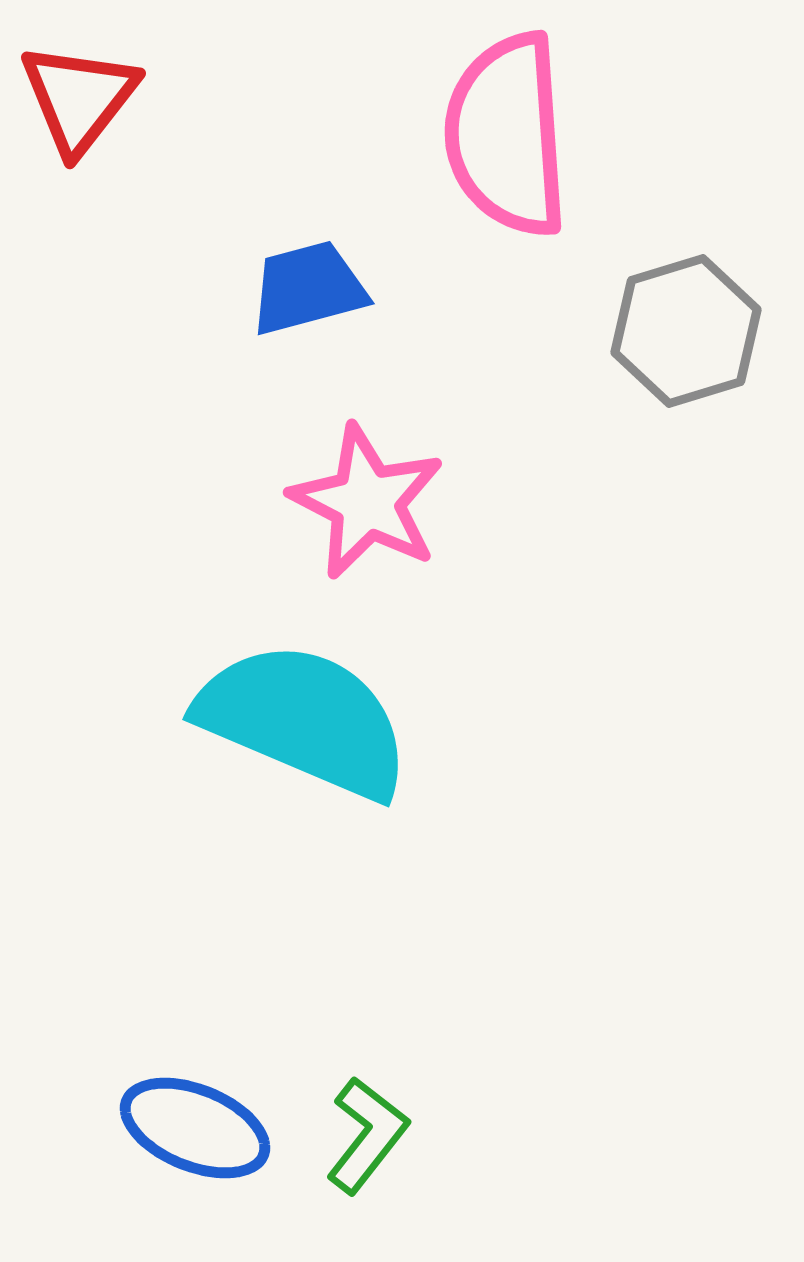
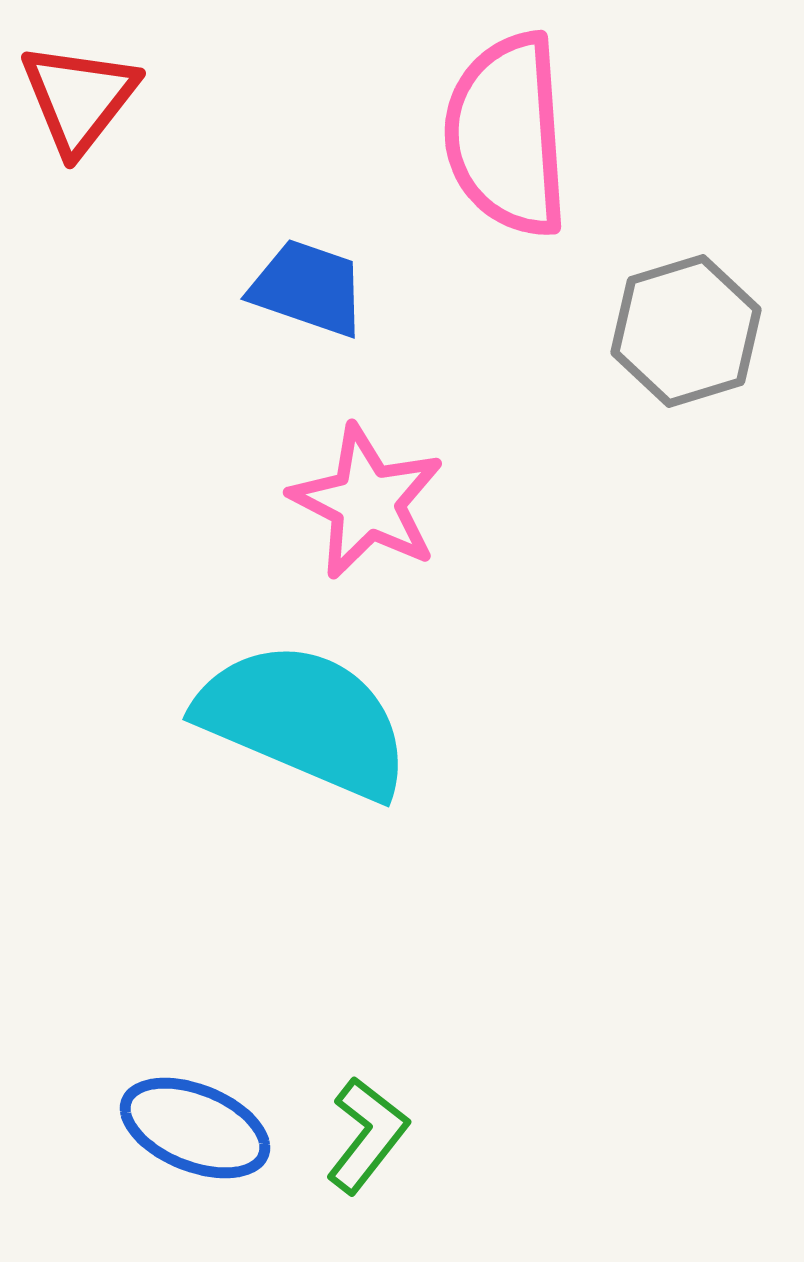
blue trapezoid: rotated 34 degrees clockwise
